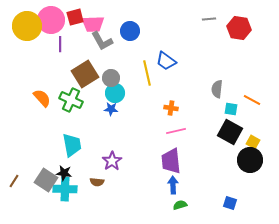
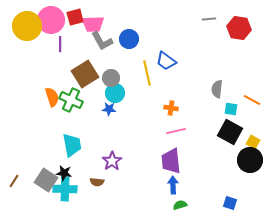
blue circle: moved 1 px left, 8 px down
orange semicircle: moved 10 px right, 1 px up; rotated 24 degrees clockwise
blue star: moved 2 px left
